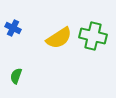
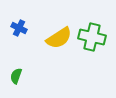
blue cross: moved 6 px right
green cross: moved 1 px left, 1 px down
